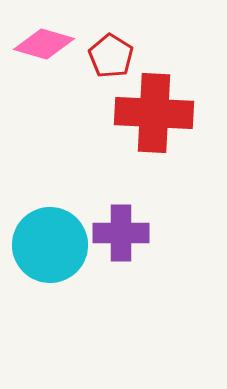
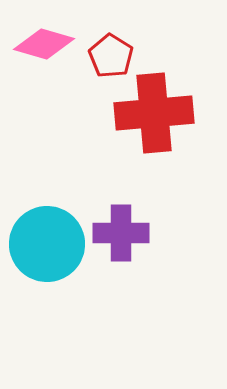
red cross: rotated 8 degrees counterclockwise
cyan circle: moved 3 px left, 1 px up
